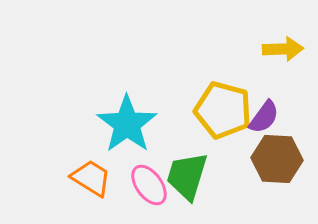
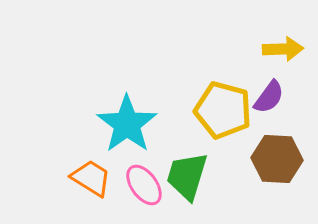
purple semicircle: moved 5 px right, 20 px up
pink ellipse: moved 5 px left
